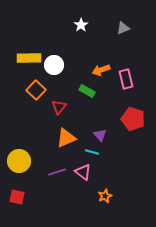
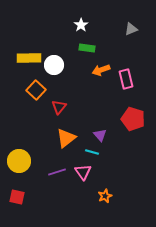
gray triangle: moved 8 px right, 1 px down
green rectangle: moved 43 px up; rotated 21 degrees counterclockwise
orange triangle: rotated 15 degrees counterclockwise
pink triangle: rotated 18 degrees clockwise
